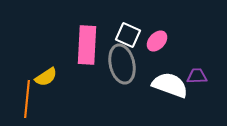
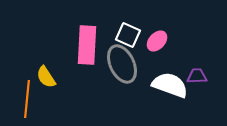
gray ellipse: rotated 12 degrees counterclockwise
yellow semicircle: rotated 90 degrees clockwise
